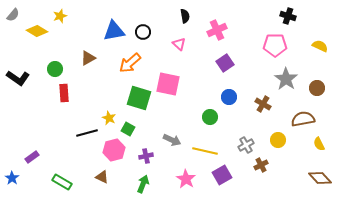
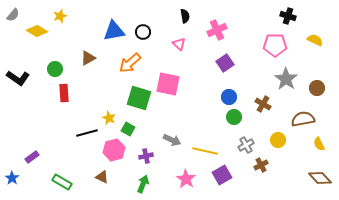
yellow semicircle at (320, 46): moved 5 px left, 6 px up
green circle at (210, 117): moved 24 px right
